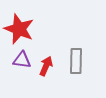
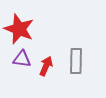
purple triangle: moved 1 px up
